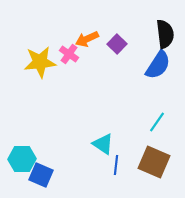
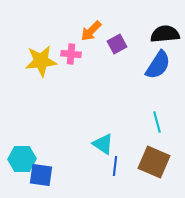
black semicircle: rotated 88 degrees counterclockwise
orange arrow: moved 4 px right, 8 px up; rotated 20 degrees counterclockwise
purple square: rotated 18 degrees clockwise
pink cross: moved 2 px right; rotated 30 degrees counterclockwise
yellow star: moved 1 px right, 1 px up
cyan line: rotated 50 degrees counterclockwise
blue line: moved 1 px left, 1 px down
blue square: rotated 15 degrees counterclockwise
